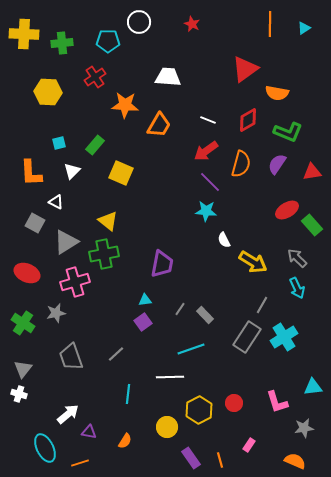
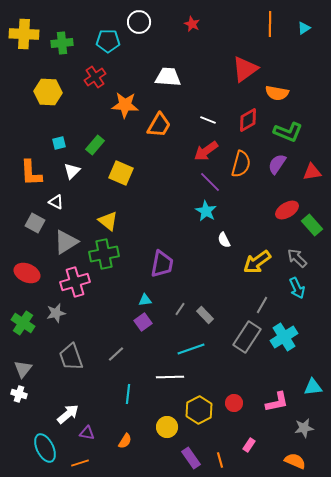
cyan star at (206, 211): rotated 25 degrees clockwise
yellow arrow at (253, 262): moved 4 px right; rotated 112 degrees clockwise
pink L-shape at (277, 402): rotated 85 degrees counterclockwise
purple triangle at (89, 432): moved 2 px left, 1 px down
